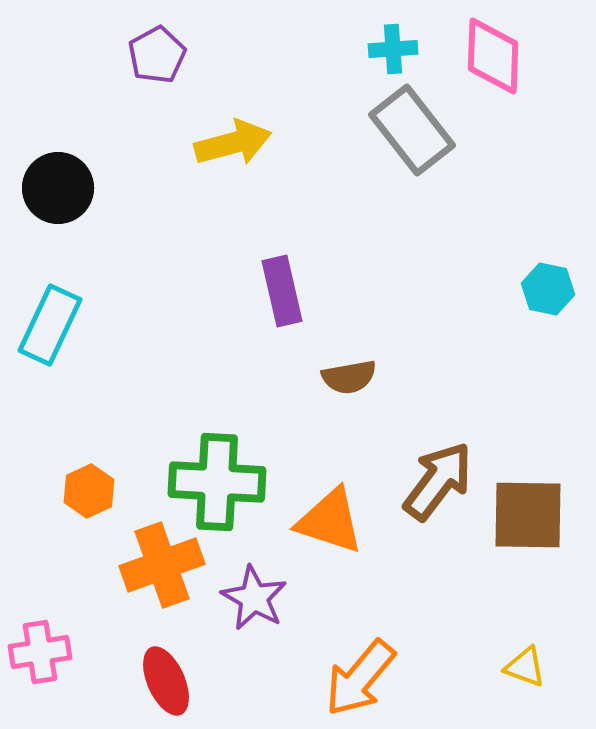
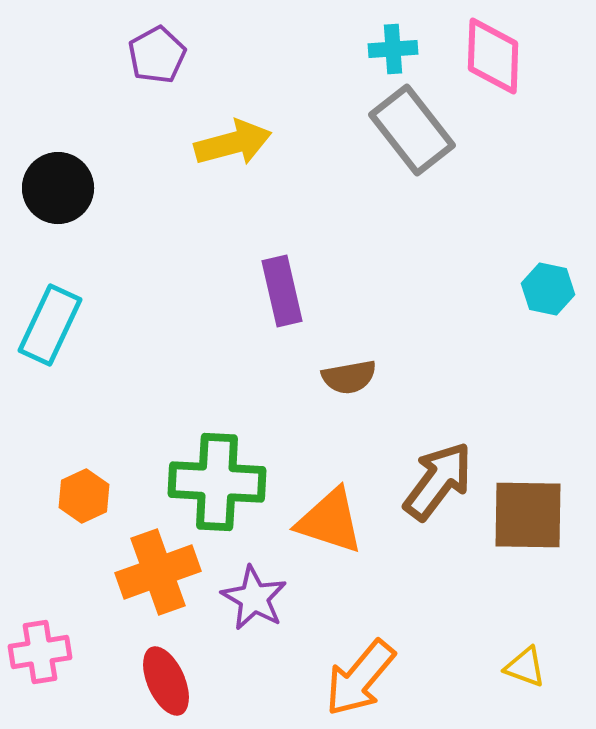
orange hexagon: moved 5 px left, 5 px down
orange cross: moved 4 px left, 7 px down
